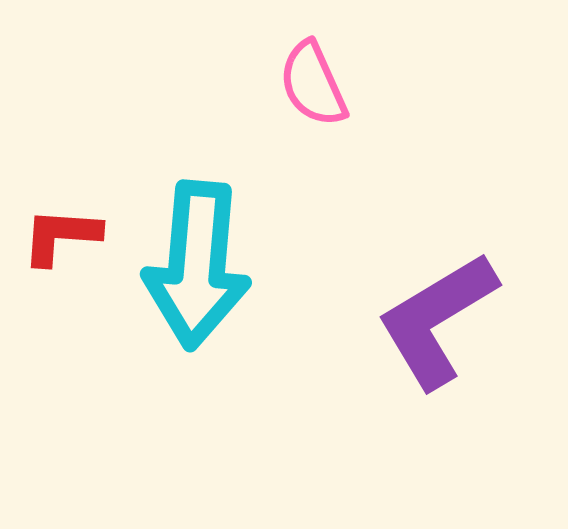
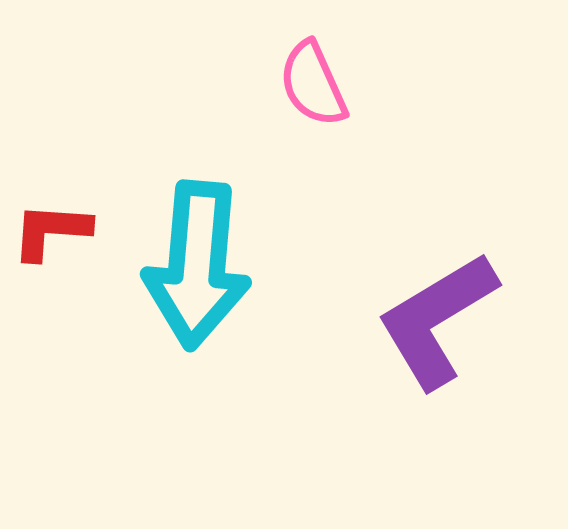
red L-shape: moved 10 px left, 5 px up
